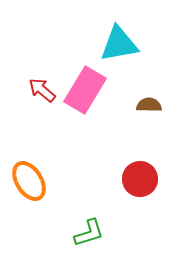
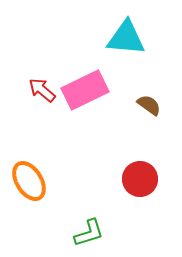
cyan triangle: moved 7 px right, 6 px up; rotated 15 degrees clockwise
pink rectangle: rotated 33 degrees clockwise
brown semicircle: rotated 35 degrees clockwise
